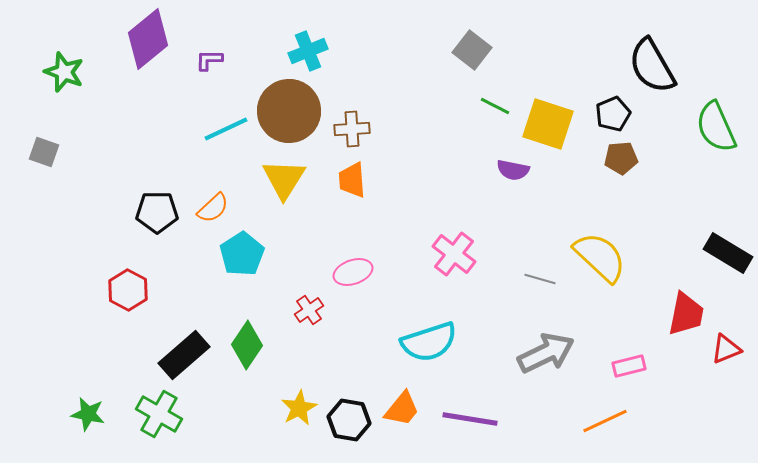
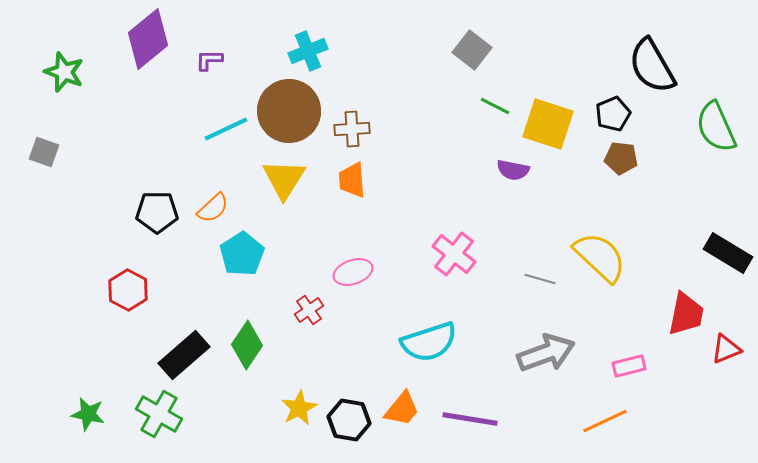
brown pentagon at (621, 158): rotated 12 degrees clockwise
gray arrow at (546, 353): rotated 6 degrees clockwise
